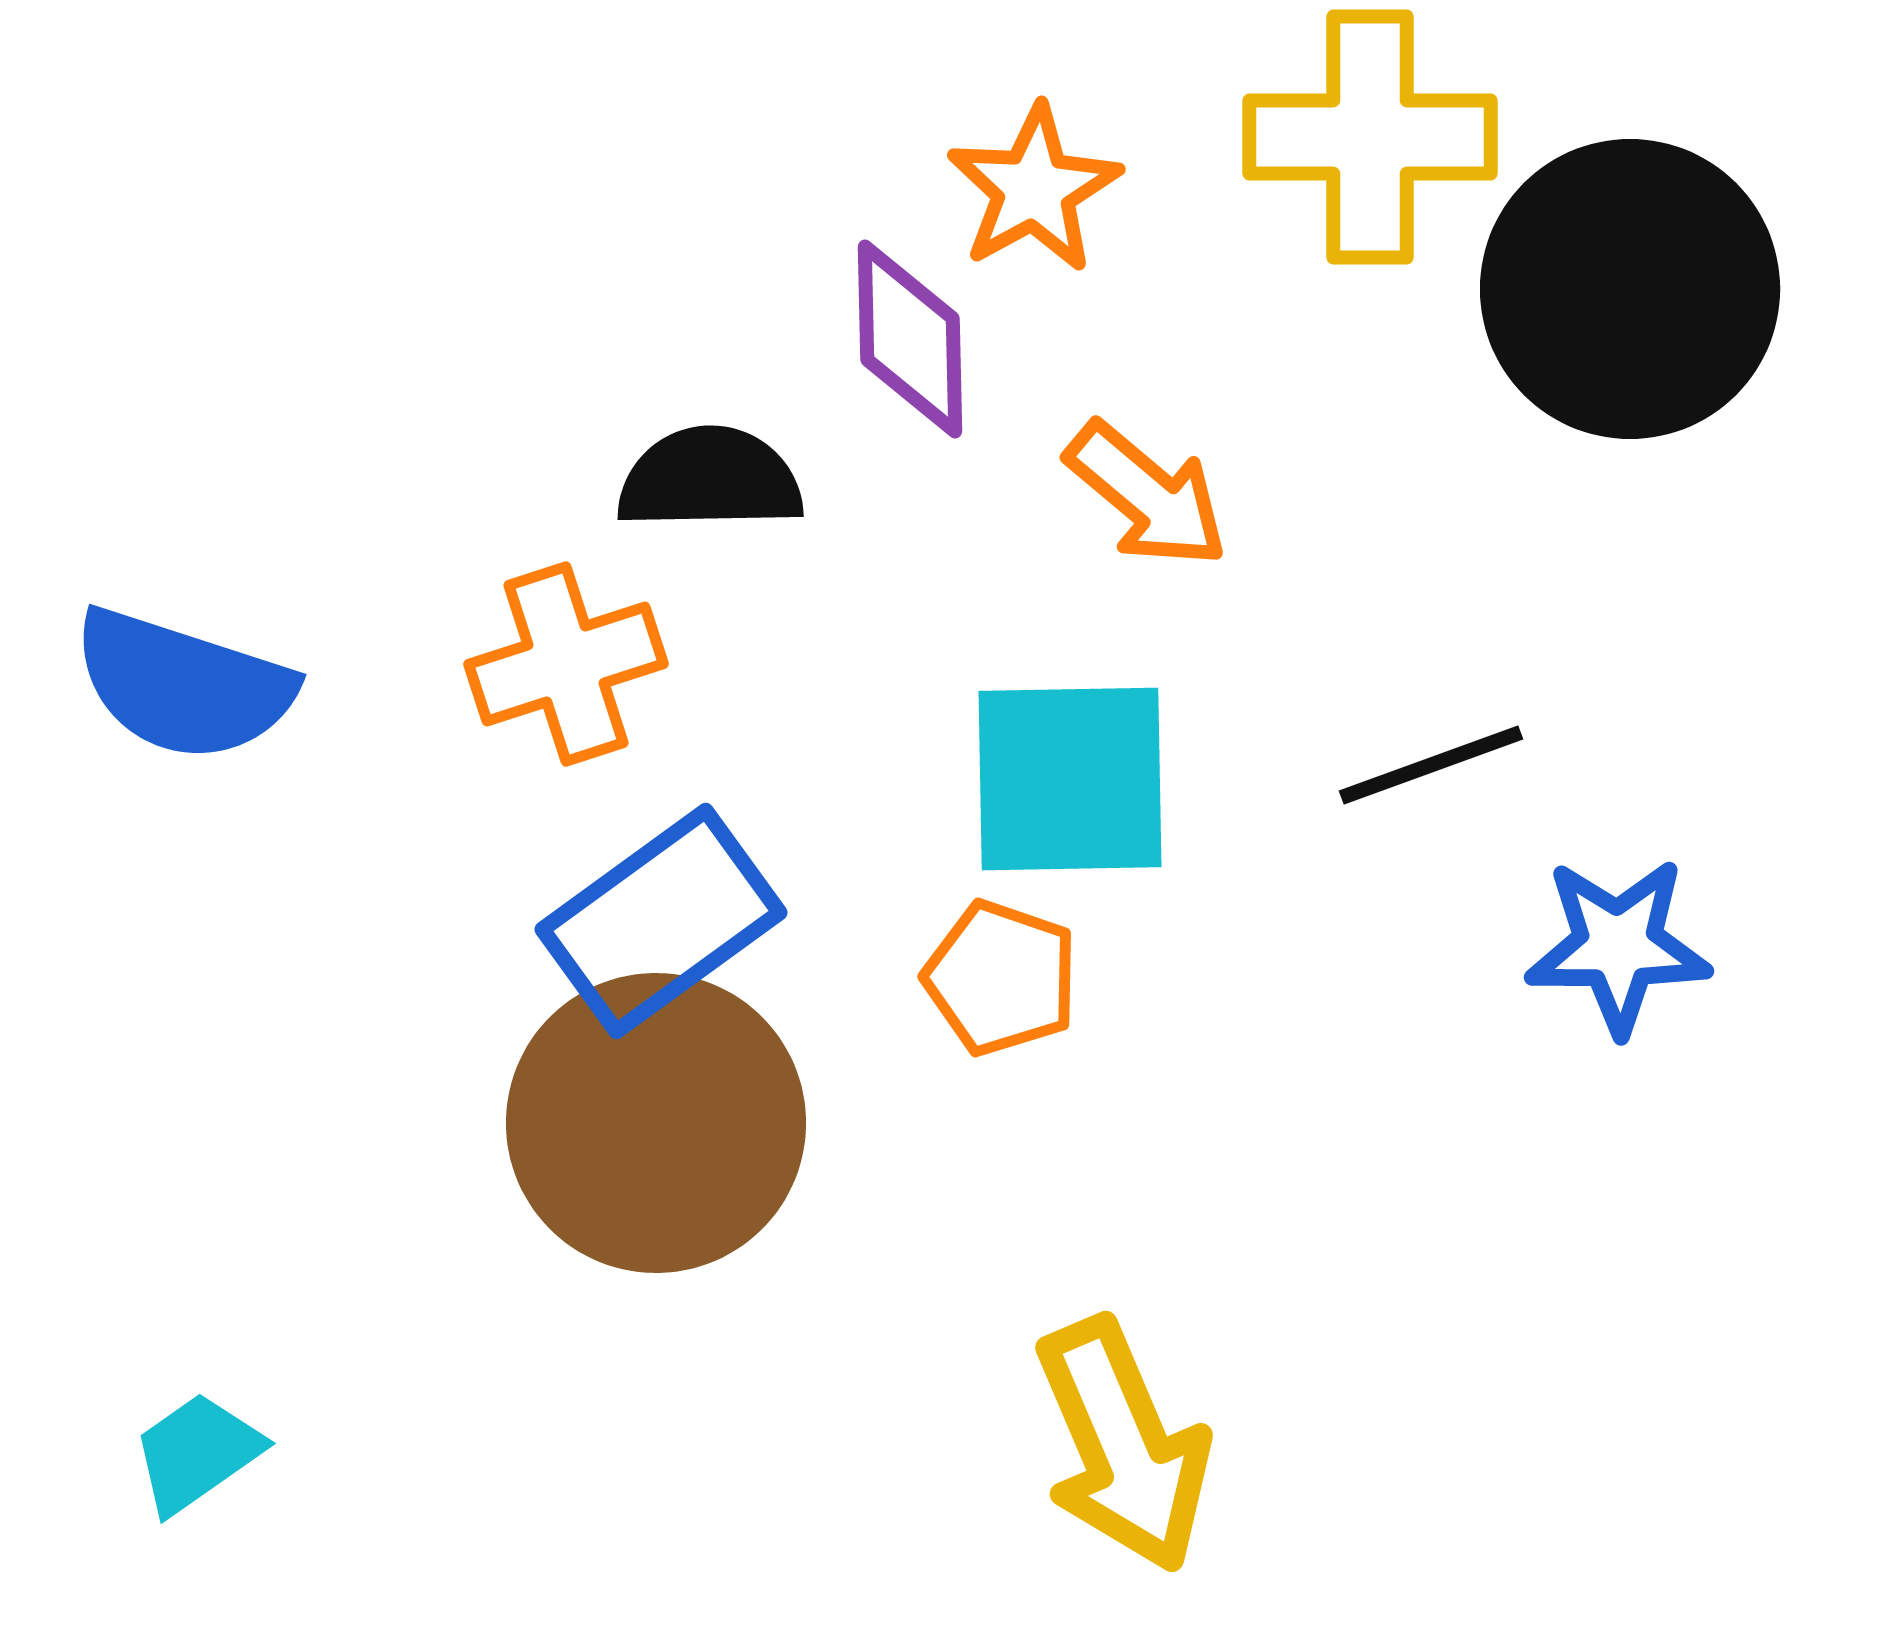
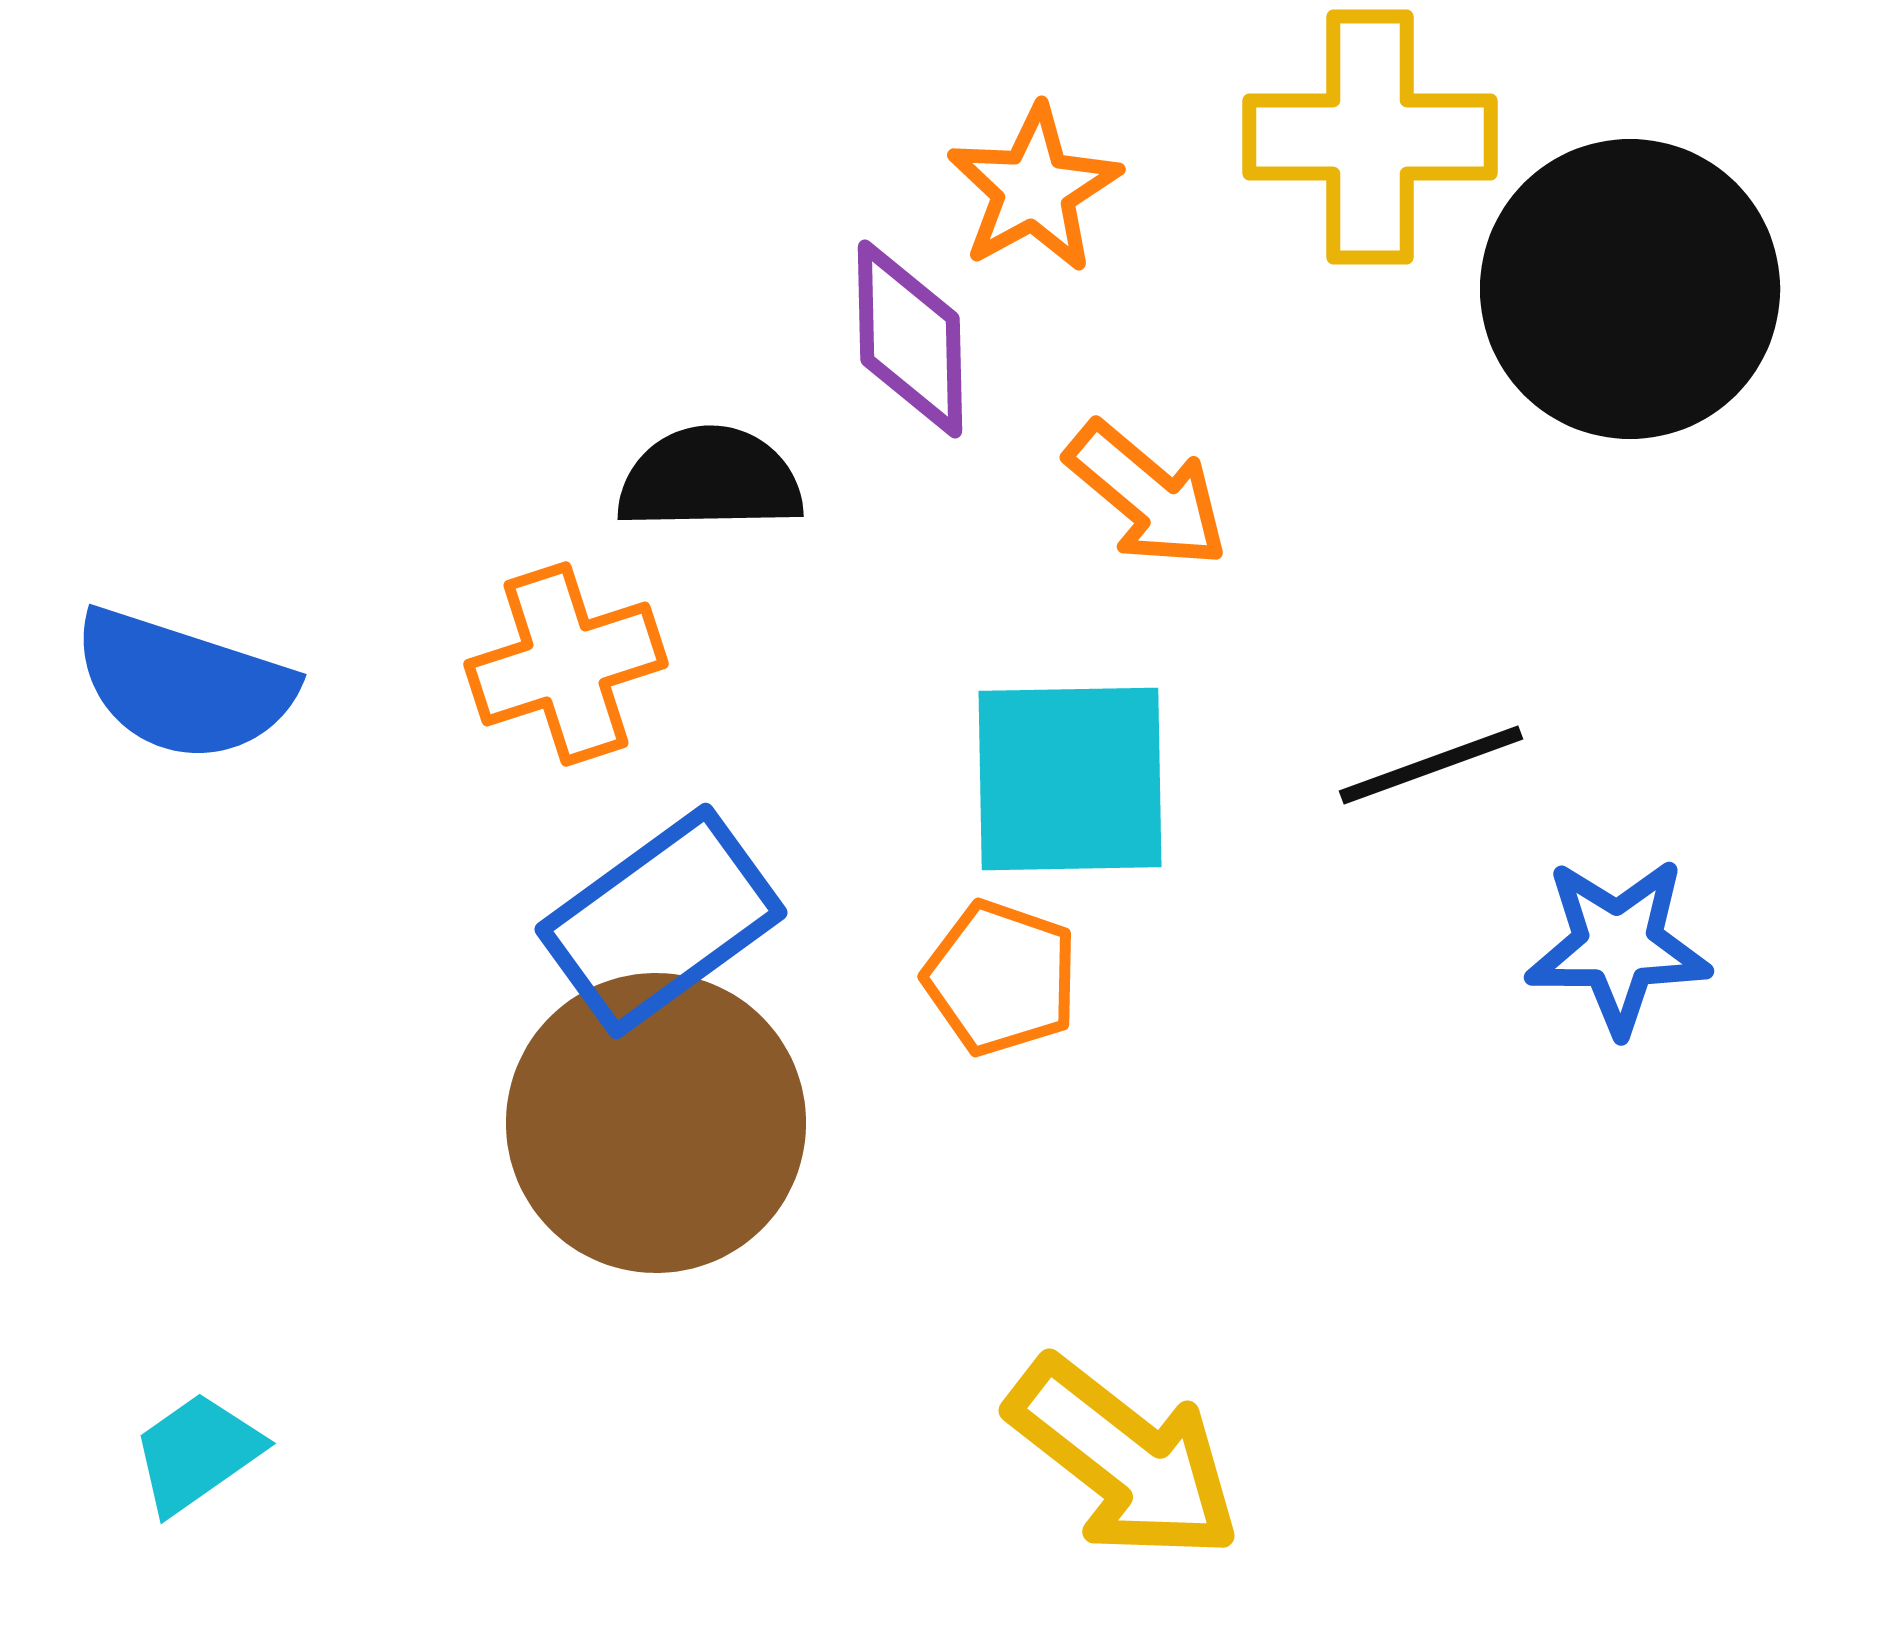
yellow arrow: moved 1 px right, 14 px down; rotated 29 degrees counterclockwise
